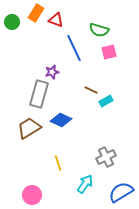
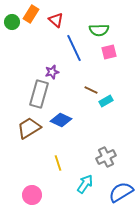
orange rectangle: moved 5 px left, 1 px down
red triangle: rotated 21 degrees clockwise
green semicircle: rotated 18 degrees counterclockwise
